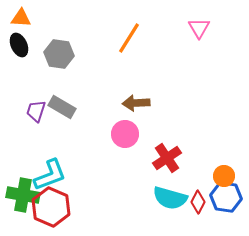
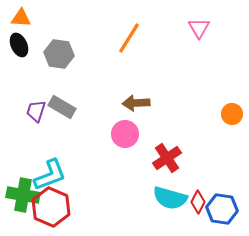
orange circle: moved 8 px right, 62 px up
blue hexagon: moved 4 px left, 12 px down
